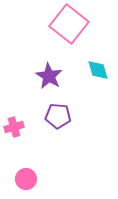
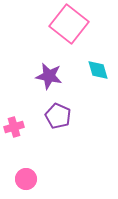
purple star: rotated 20 degrees counterclockwise
purple pentagon: rotated 20 degrees clockwise
